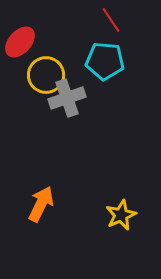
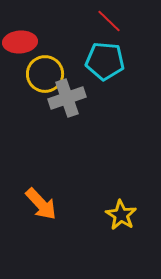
red line: moved 2 px left, 1 px down; rotated 12 degrees counterclockwise
red ellipse: rotated 44 degrees clockwise
yellow circle: moved 1 px left, 1 px up
orange arrow: rotated 111 degrees clockwise
yellow star: rotated 16 degrees counterclockwise
